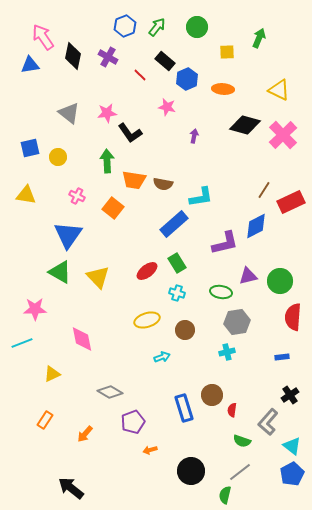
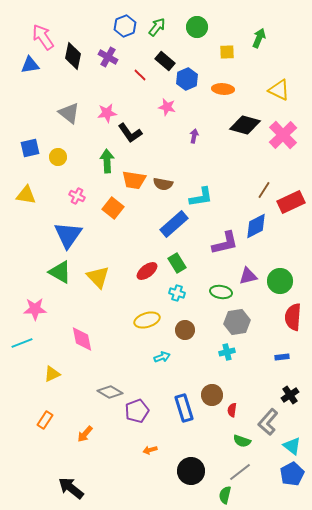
purple pentagon at (133, 422): moved 4 px right, 11 px up
